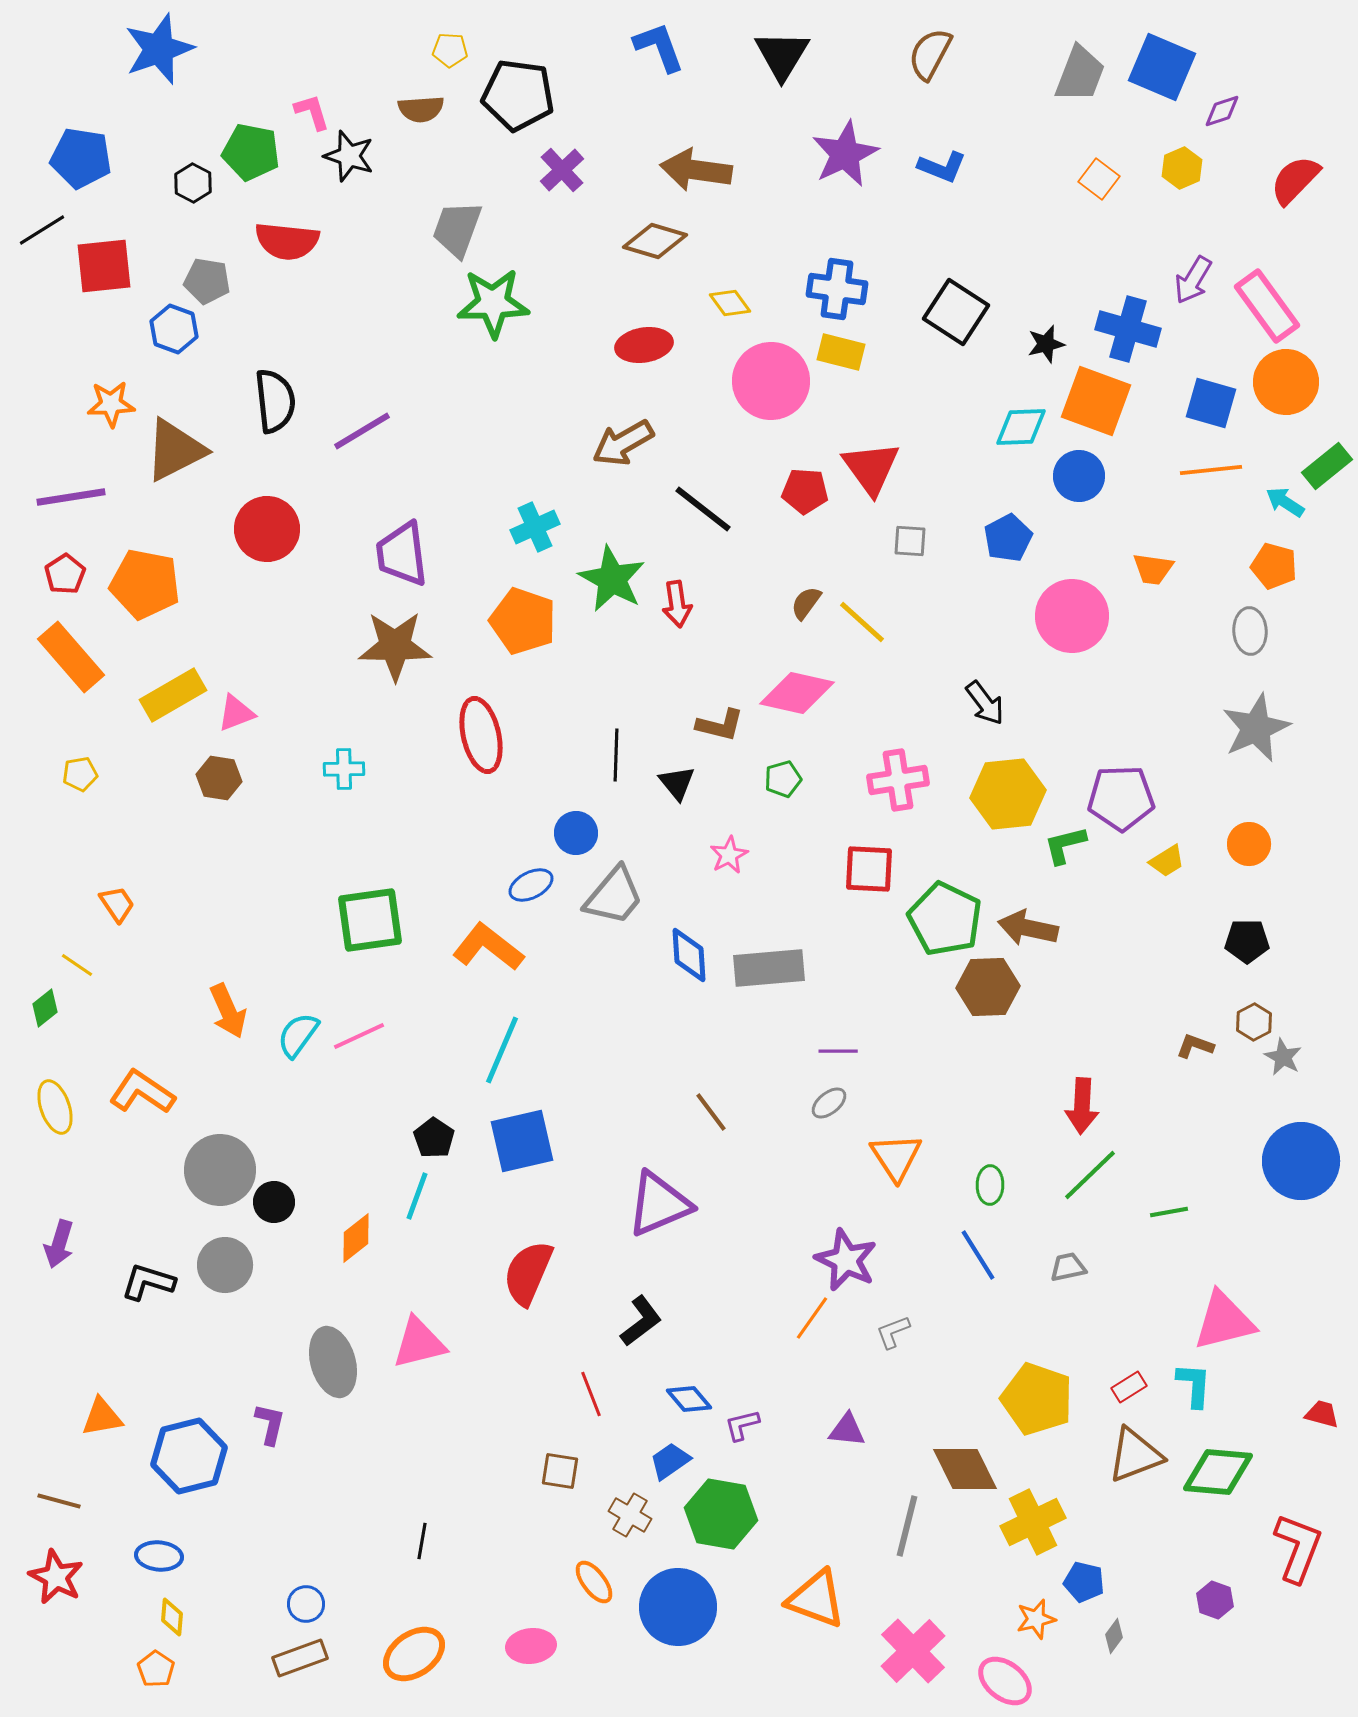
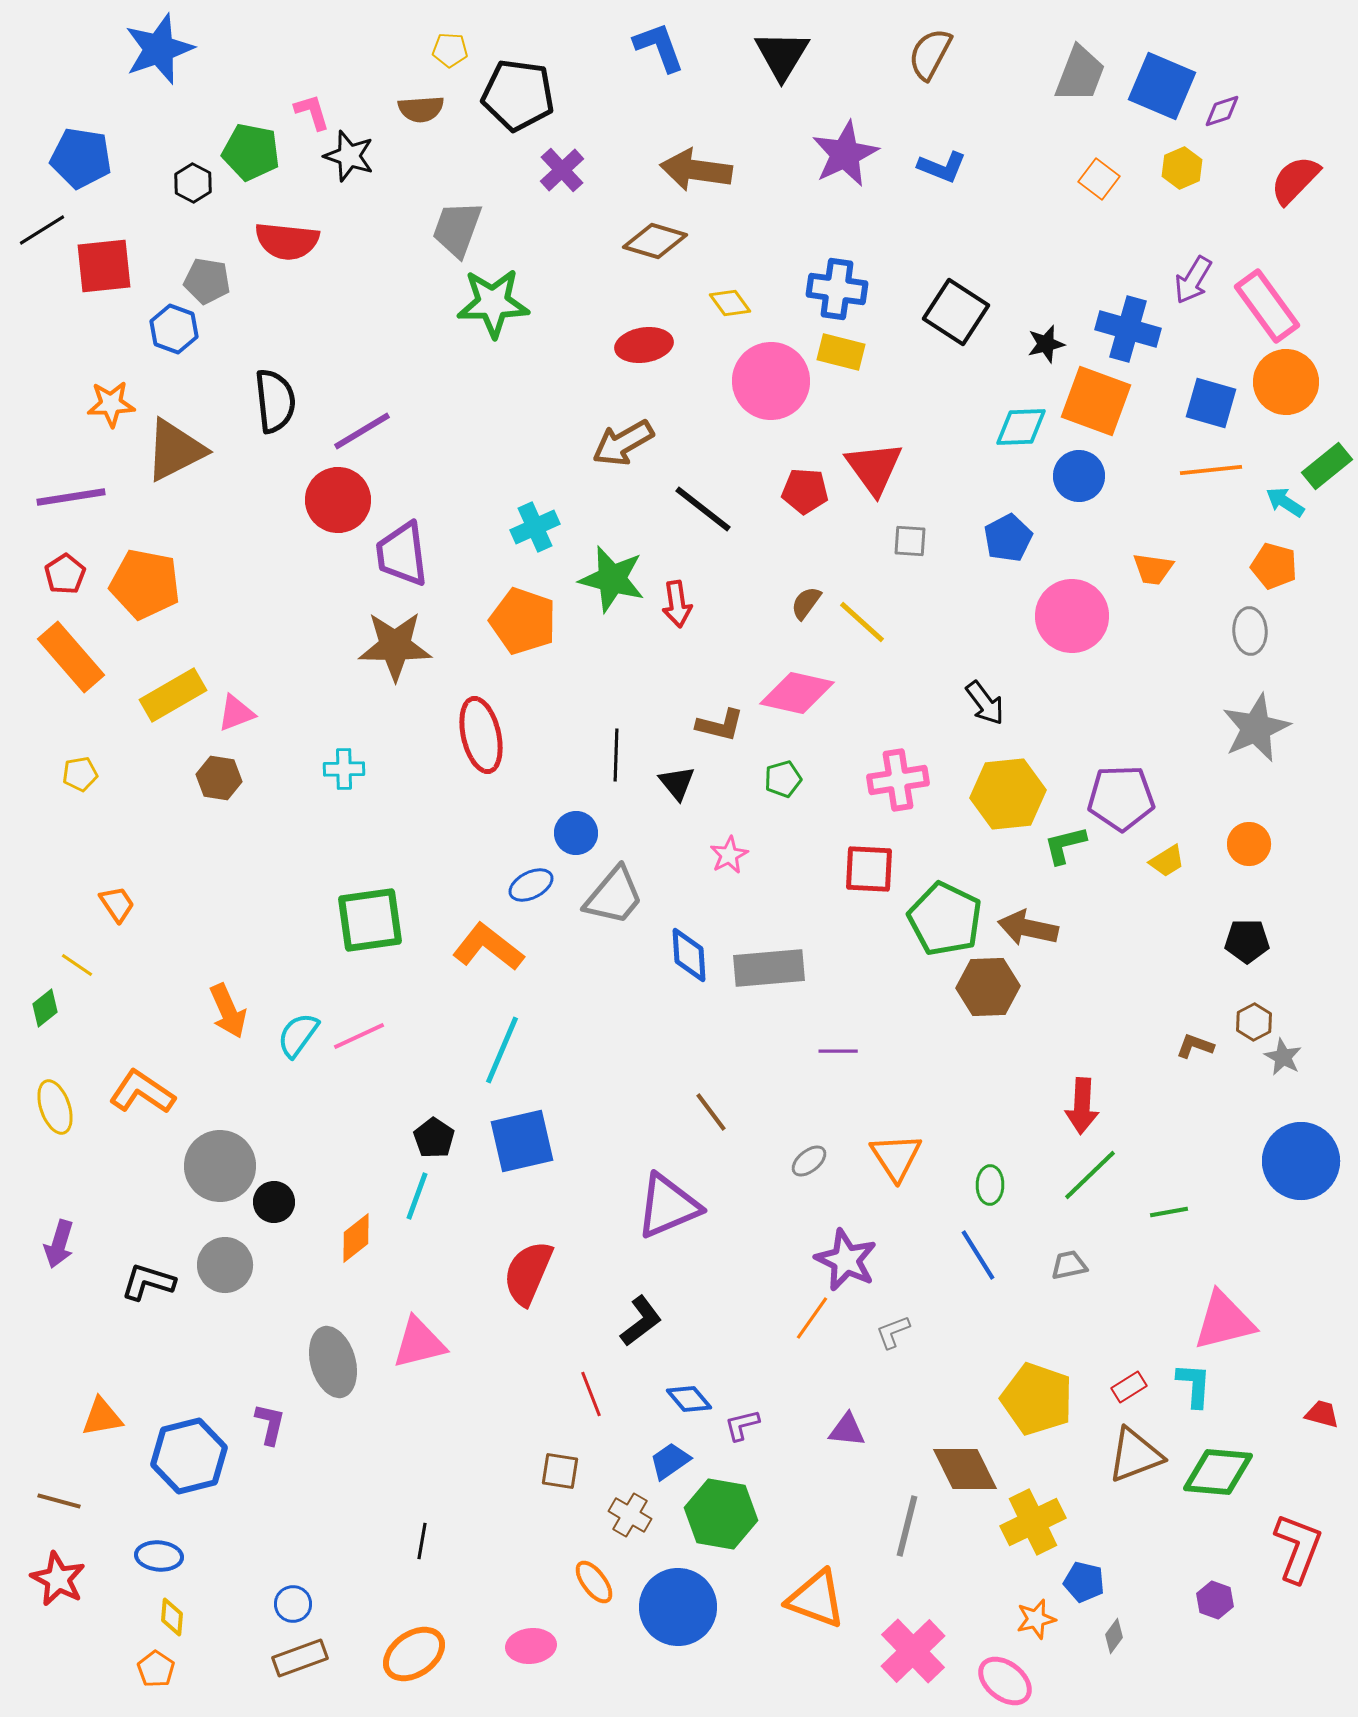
blue square at (1162, 67): moved 19 px down
red triangle at (871, 468): moved 3 px right
red circle at (267, 529): moved 71 px right, 29 px up
green star at (612, 579): rotated 14 degrees counterclockwise
gray ellipse at (829, 1103): moved 20 px left, 58 px down
gray circle at (220, 1170): moved 4 px up
purple triangle at (659, 1204): moved 9 px right, 2 px down
gray trapezoid at (1068, 1267): moved 1 px right, 2 px up
red star at (56, 1577): moved 2 px right, 2 px down
blue circle at (306, 1604): moved 13 px left
